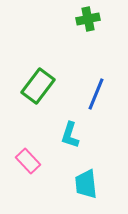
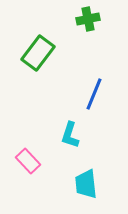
green rectangle: moved 33 px up
blue line: moved 2 px left
